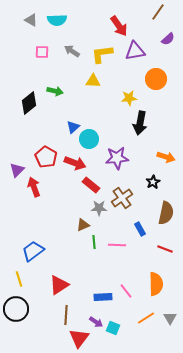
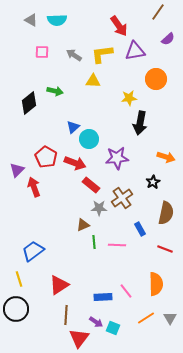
gray arrow at (72, 51): moved 2 px right, 4 px down
